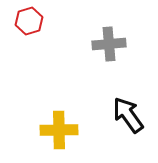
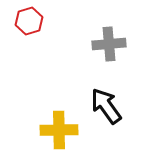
black arrow: moved 22 px left, 9 px up
